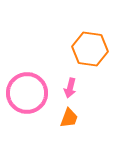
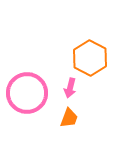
orange hexagon: moved 9 px down; rotated 20 degrees clockwise
